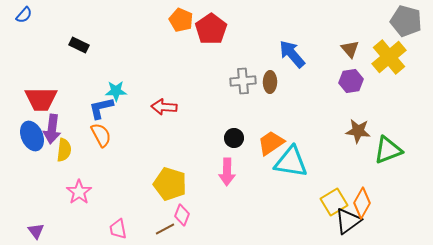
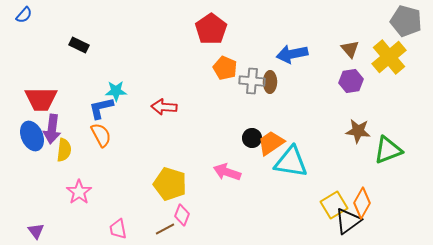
orange pentagon: moved 44 px right, 48 px down
blue arrow: rotated 60 degrees counterclockwise
gray cross: moved 9 px right; rotated 10 degrees clockwise
black circle: moved 18 px right
pink arrow: rotated 108 degrees clockwise
yellow square: moved 3 px down
